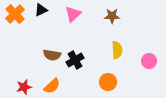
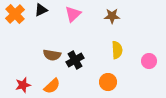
red star: moved 1 px left, 2 px up
